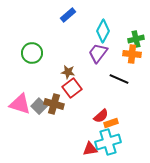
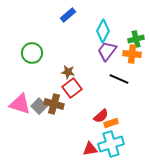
purple trapezoid: moved 9 px right, 2 px up
cyan cross: moved 3 px right, 2 px down
